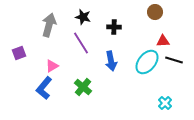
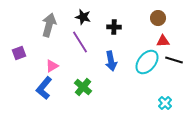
brown circle: moved 3 px right, 6 px down
purple line: moved 1 px left, 1 px up
